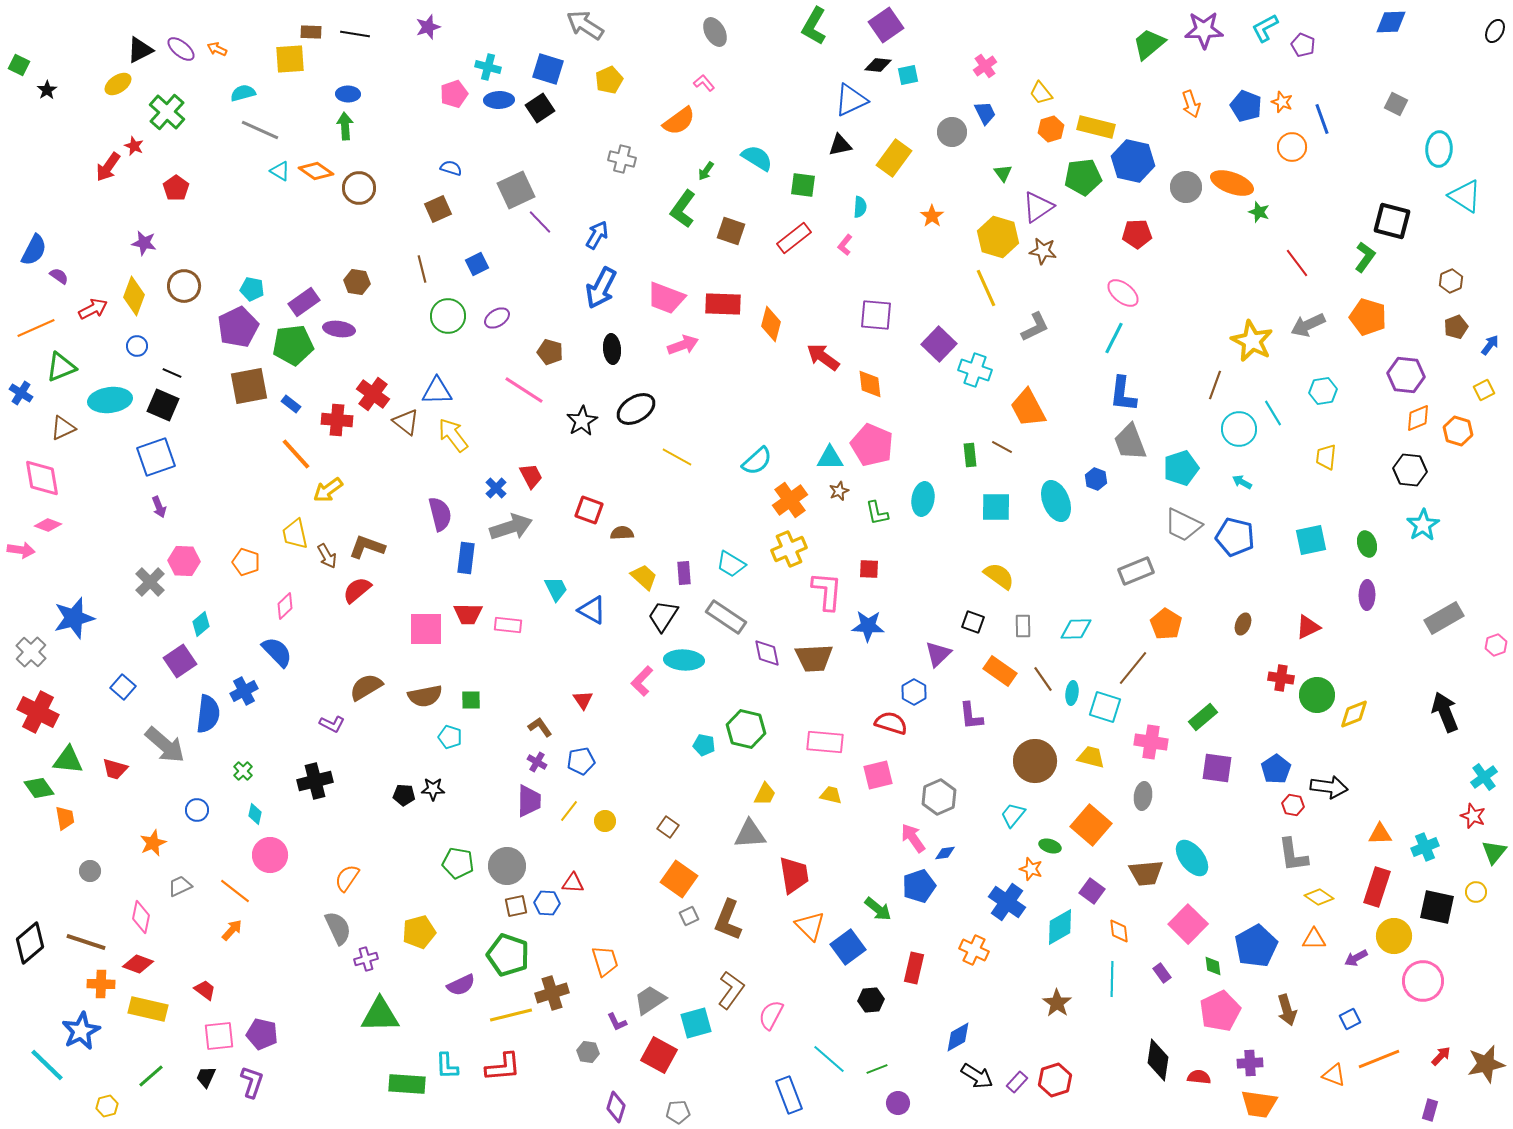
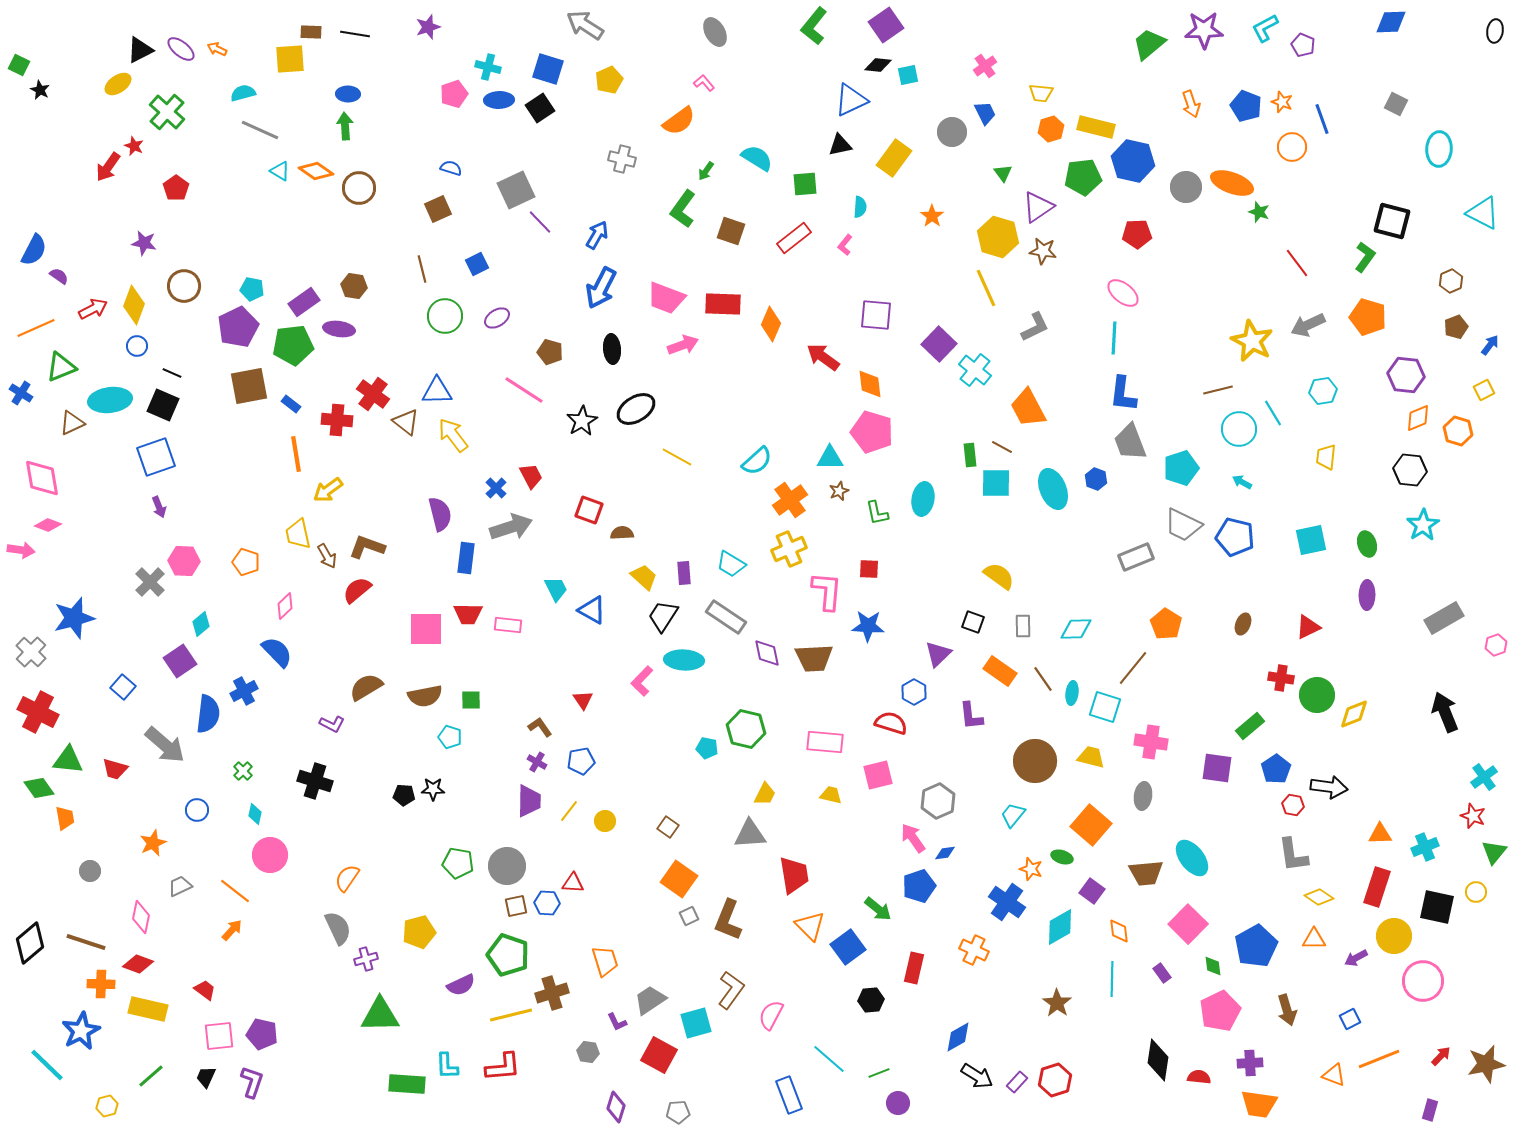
green L-shape at (814, 26): rotated 9 degrees clockwise
black ellipse at (1495, 31): rotated 20 degrees counterclockwise
black star at (47, 90): moved 7 px left; rotated 12 degrees counterclockwise
yellow trapezoid at (1041, 93): rotated 45 degrees counterclockwise
green square at (803, 185): moved 2 px right, 1 px up; rotated 12 degrees counterclockwise
cyan triangle at (1465, 196): moved 18 px right, 17 px down; rotated 6 degrees counterclockwise
brown hexagon at (357, 282): moved 3 px left, 4 px down
yellow diamond at (134, 296): moved 9 px down
green circle at (448, 316): moved 3 px left
orange diamond at (771, 324): rotated 8 degrees clockwise
cyan line at (1114, 338): rotated 24 degrees counterclockwise
cyan cross at (975, 370): rotated 20 degrees clockwise
brown line at (1215, 385): moved 3 px right, 5 px down; rotated 56 degrees clockwise
brown triangle at (63, 428): moved 9 px right, 5 px up
pink pentagon at (872, 445): moved 13 px up; rotated 6 degrees counterclockwise
orange line at (296, 454): rotated 33 degrees clockwise
cyan ellipse at (1056, 501): moved 3 px left, 12 px up
cyan square at (996, 507): moved 24 px up
yellow trapezoid at (295, 534): moved 3 px right
gray rectangle at (1136, 571): moved 14 px up
green rectangle at (1203, 717): moved 47 px right, 9 px down
cyan pentagon at (704, 745): moved 3 px right, 3 px down
black cross at (315, 781): rotated 32 degrees clockwise
gray hexagon at (939, 797): moved 1 px left, 4 px down
green ellipse at (1050, 846): moved 12 px right, 11 px down
green line at (877, 1069): moved 2 px right, 4 px down
